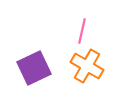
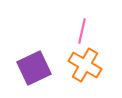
orange cross: moved 2 px left, 1 px up
